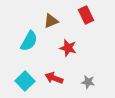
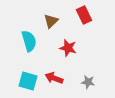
red rectangle: moved 2 px left
brown triangle: rotated 21 degrees counterclockwise
cyan semicircle: rotated 45 degrees counterclockwise
cyan square: moved 3 px right; rotated 30 degrees counterclockwise
